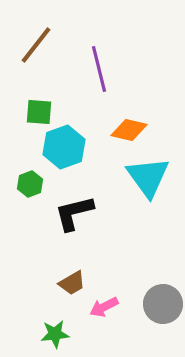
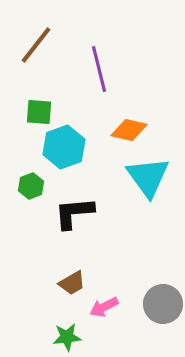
green hexagon: moved 1 px right, 2 px down
black L-shape: rotated 9 degrees clockwise
green star: moved 12 px right, 3 px down
